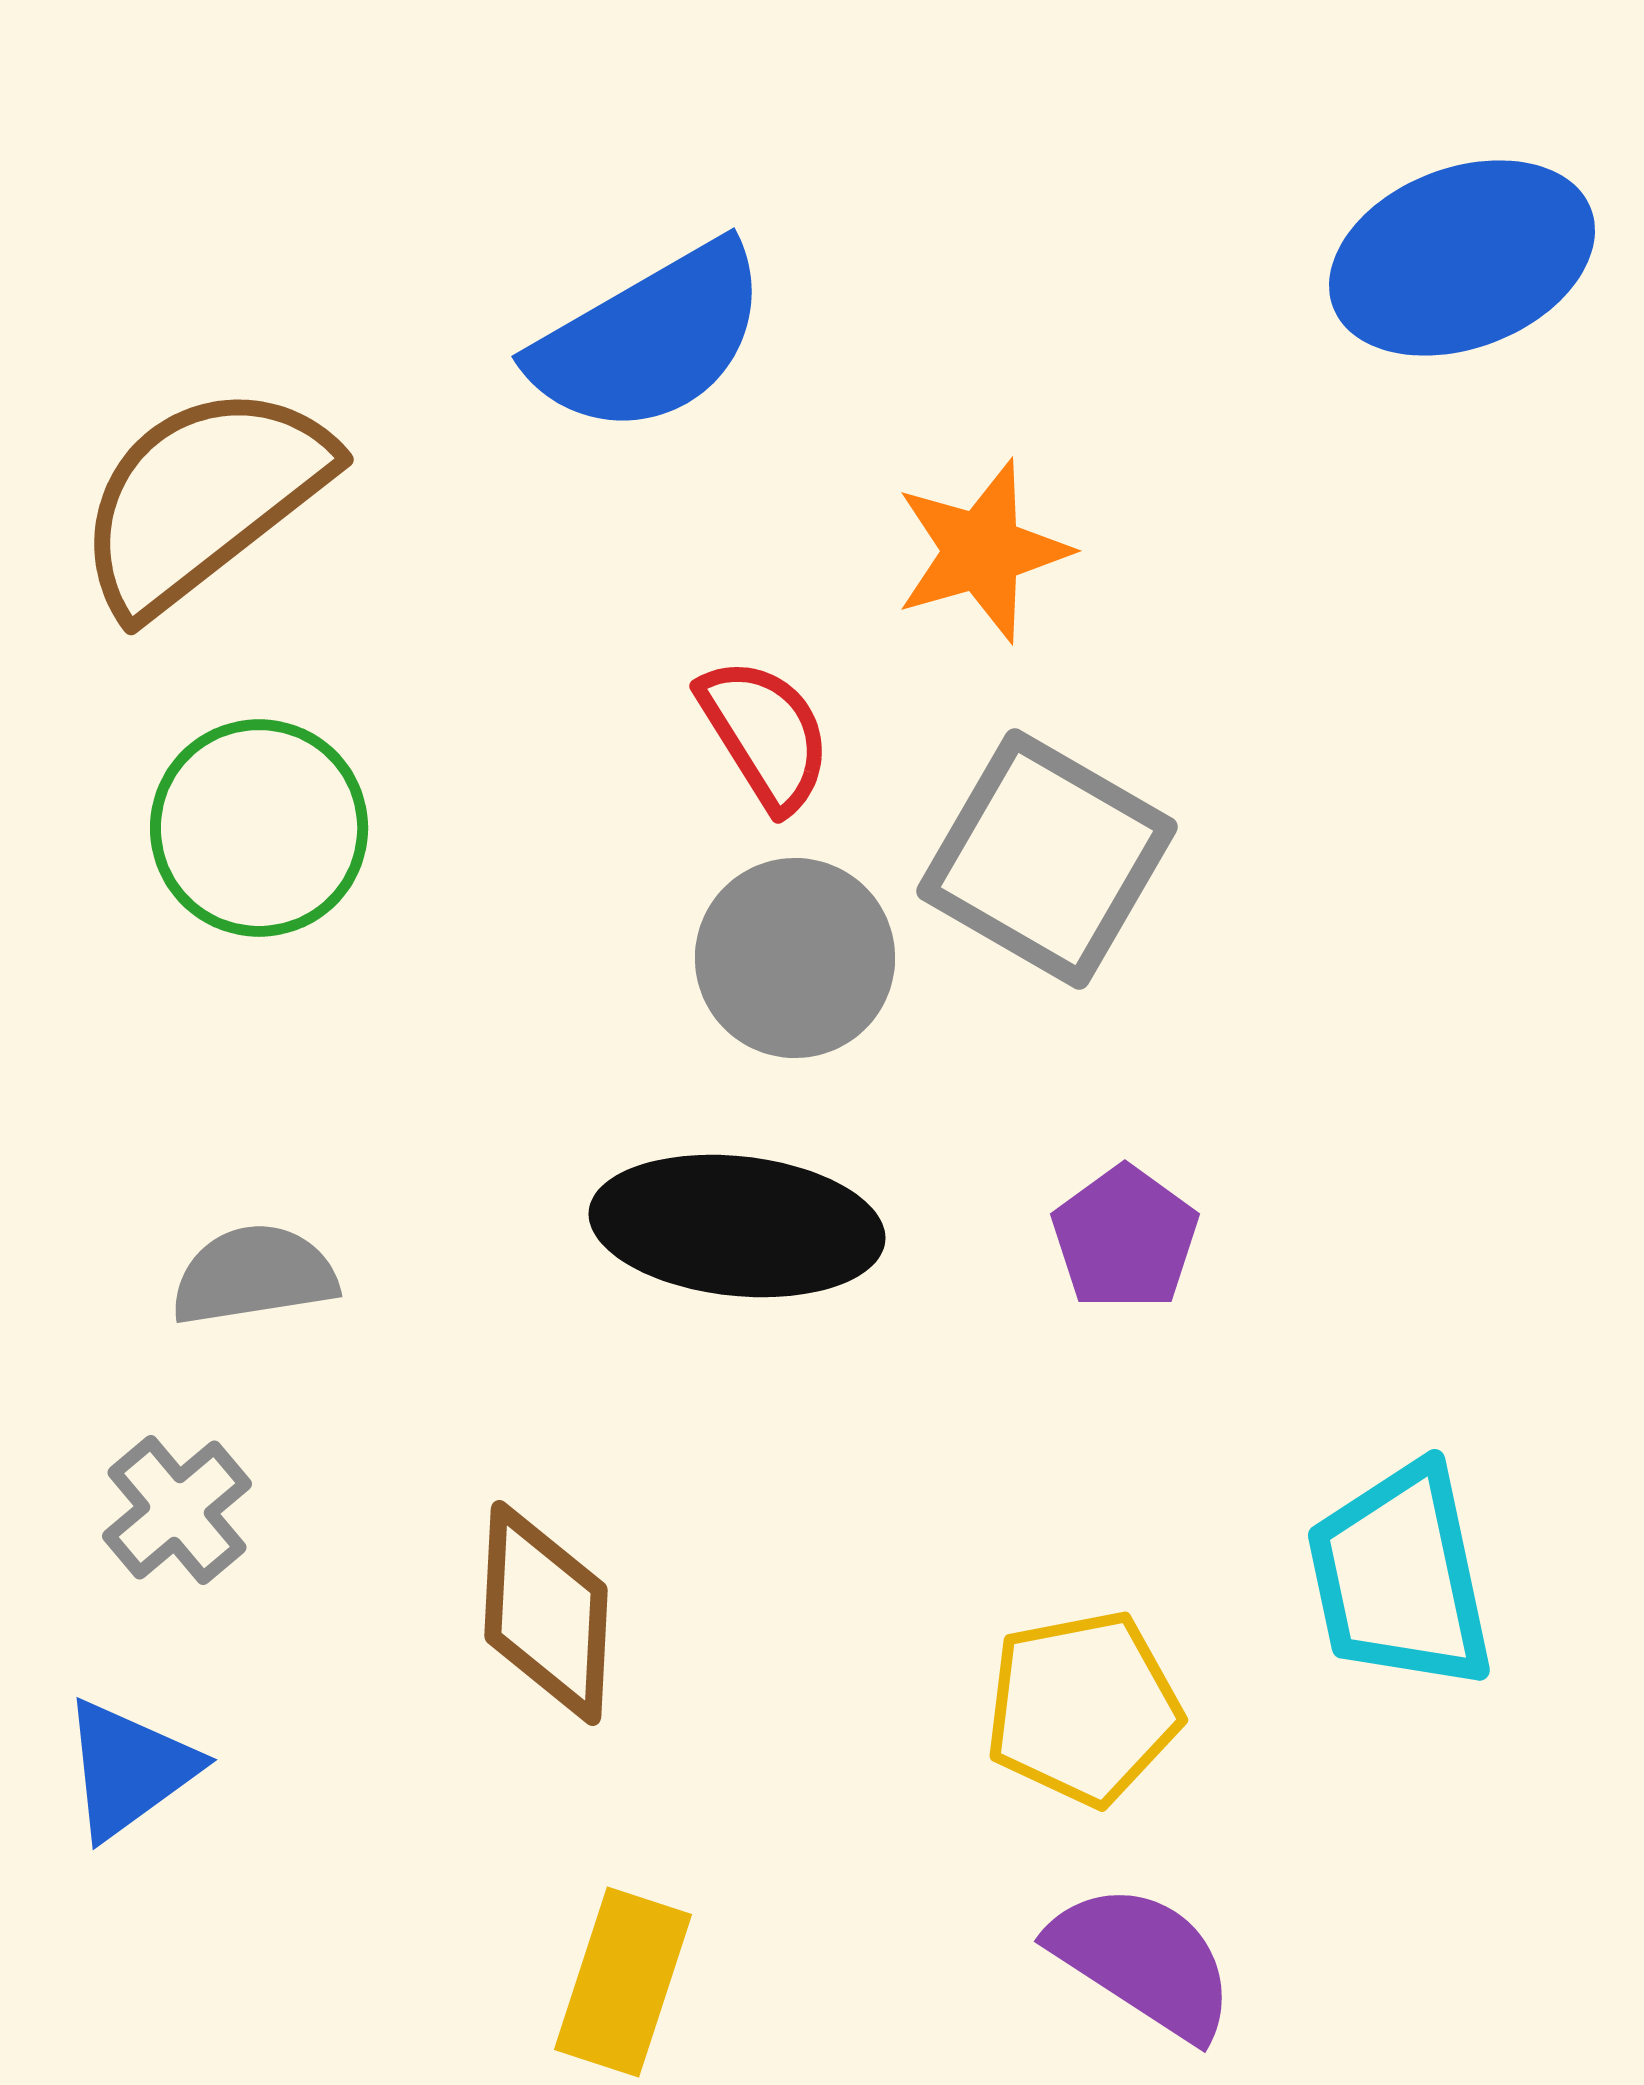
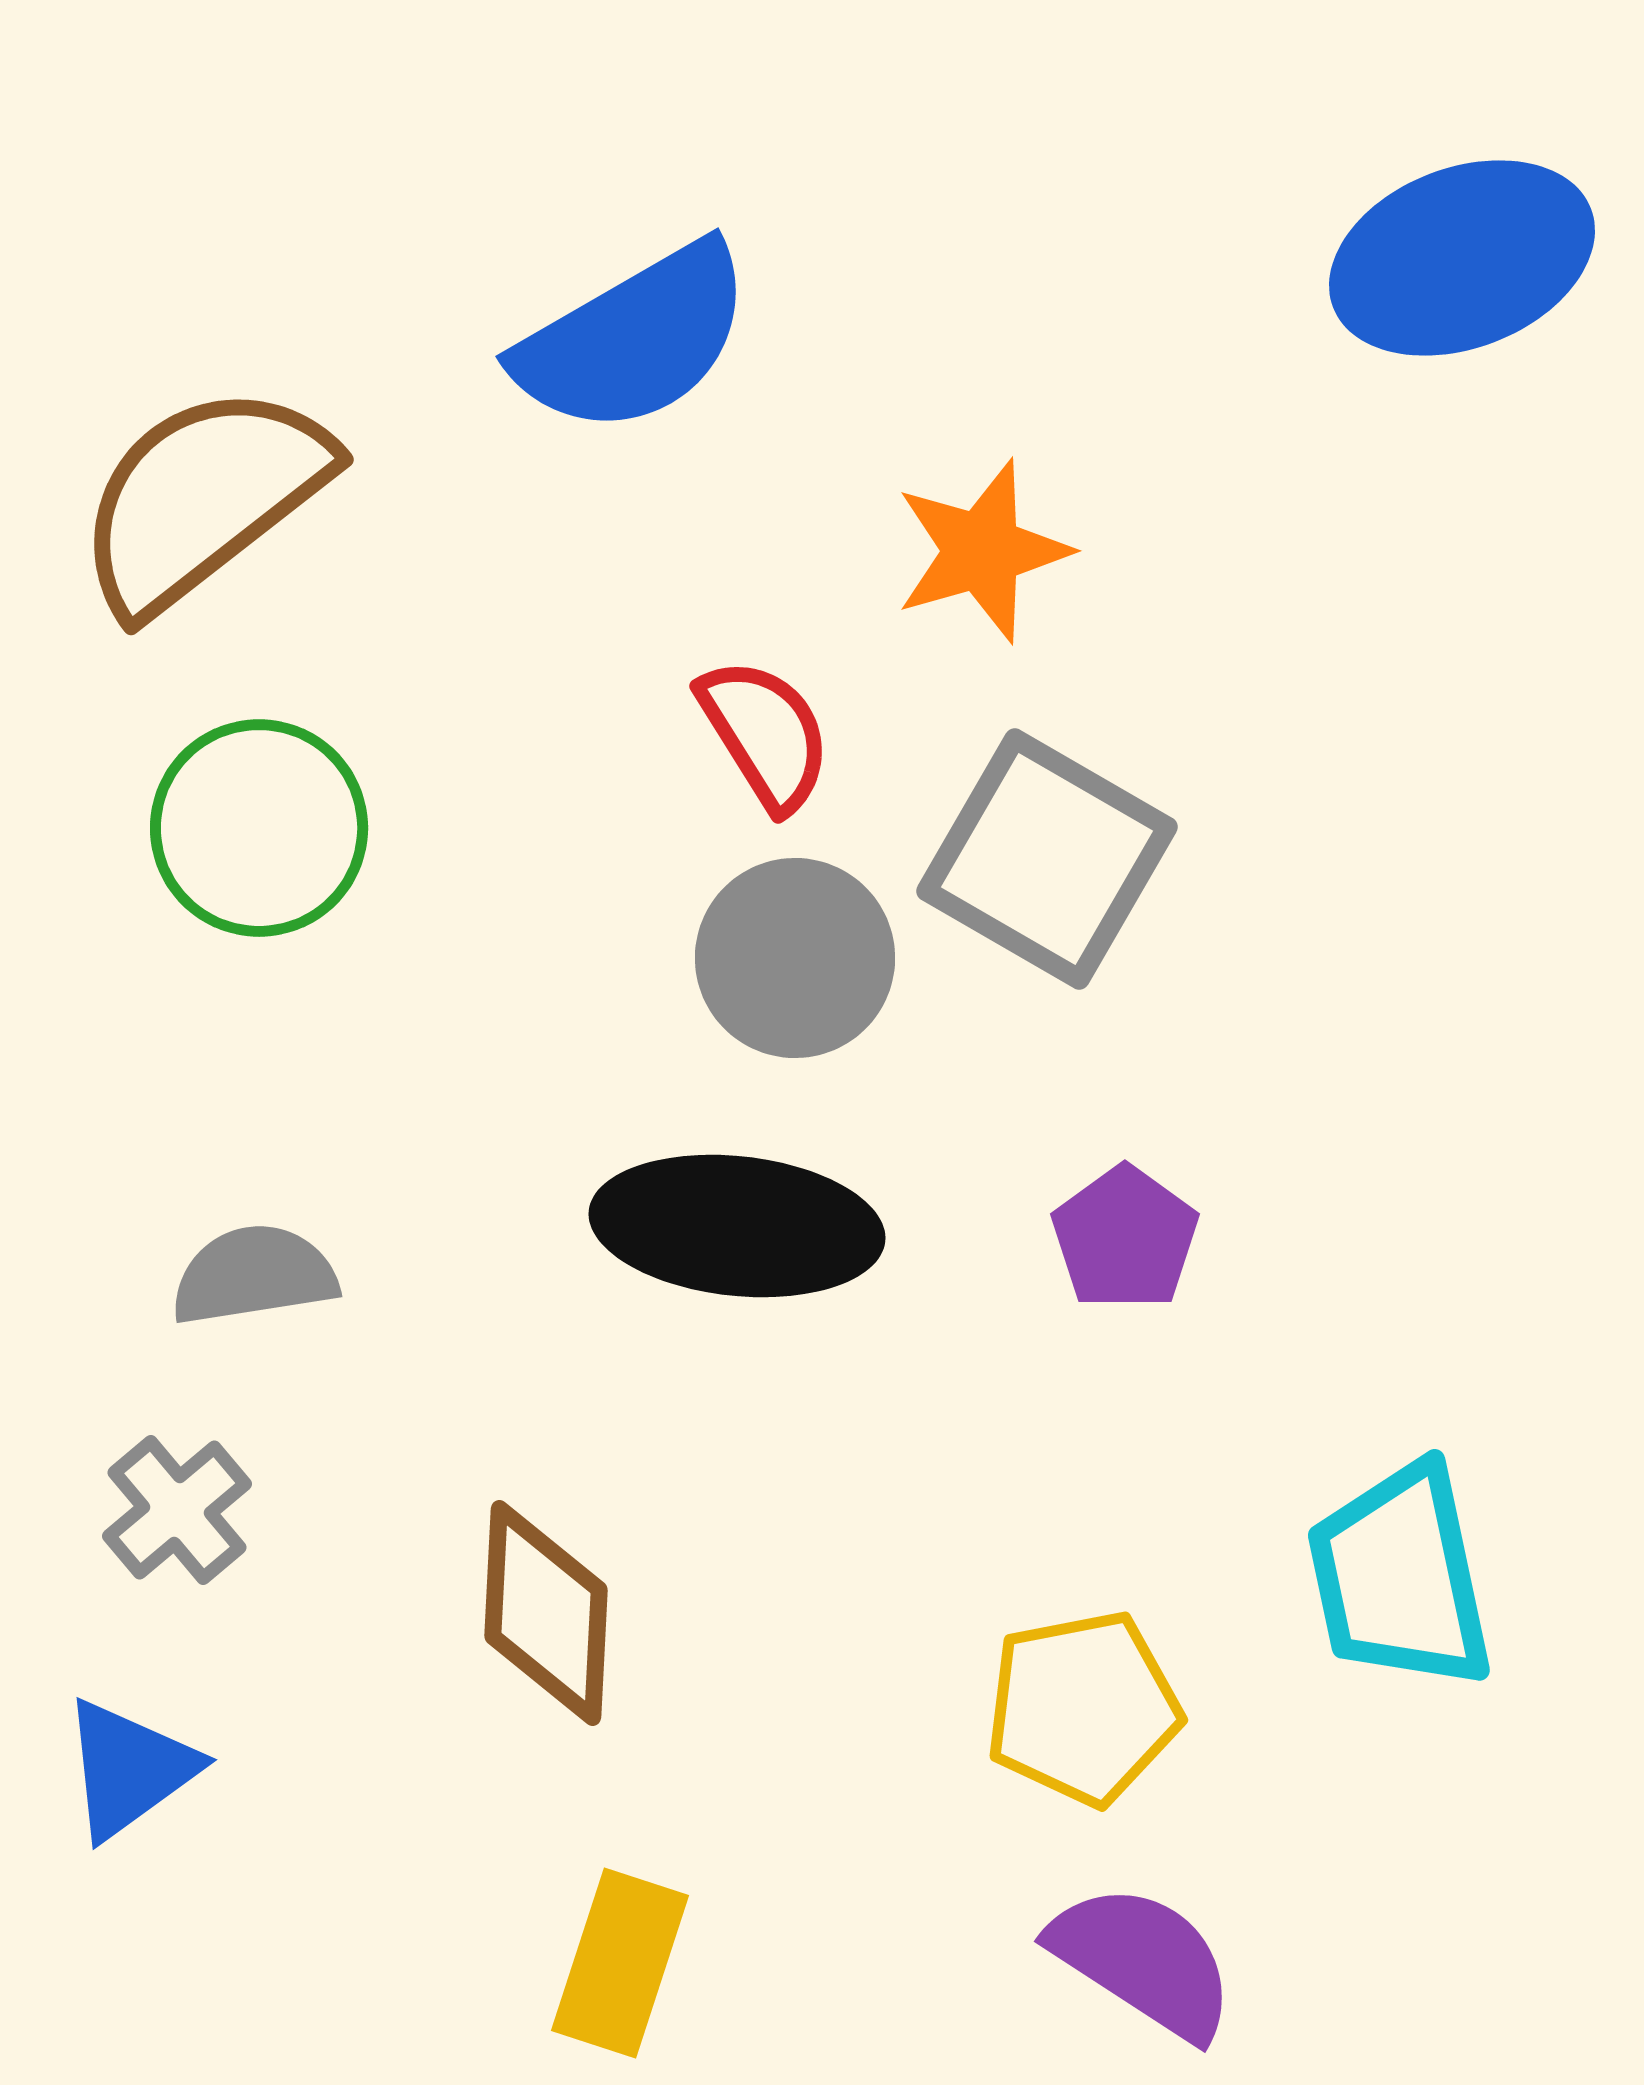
blue semicircle: moved 16 px left
yellow rectangle: moved 3 px left, 19 px up
